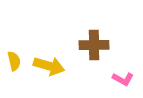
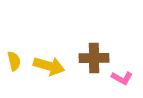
brown cross: moved 13 px down
pink L-shape: moved 1 px left, 1 px up
